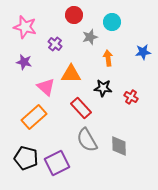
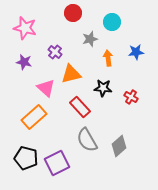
red circle: moved 1 px left, 2 px up
pink star: moved 1 px down
gray star: moved 2 px down
purple cross: moved 8 px down
blue star: moved 7 px left
orange triangle: rotated 15 degrees counterclockwise
pink triangle: moved 1 px down
red rectangle: moved 1 px left, 1 px up
gray diamond: rotated 50 degrees clockwise
